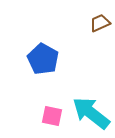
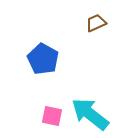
brown trapezoid: moved 4 px left
cyan arrow: moved 1 px left, 1 px down
